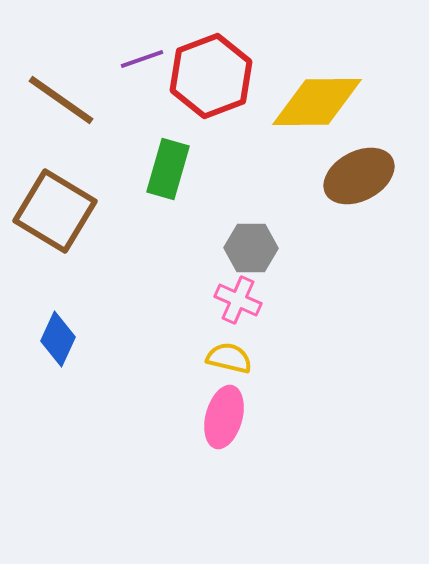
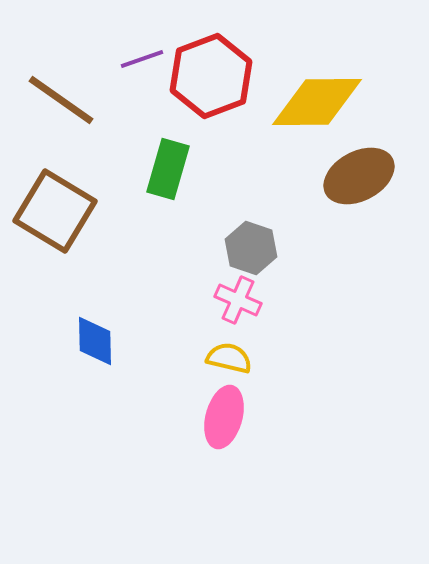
gray hexagon: rotated 18 degrees clockwise
blue diamond: moved 37 px right, 2 px down; rotated 26 degrees counterclockwise
